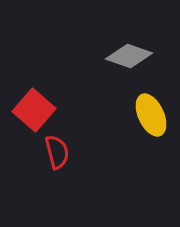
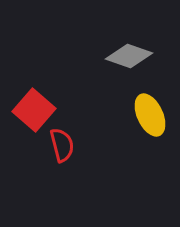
yellow ellipse: moved 1 px left
red semicircle: moved 5 px right, 7 px up
